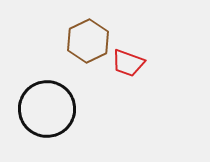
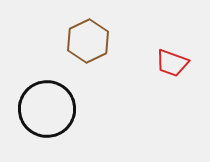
red trapezoid: moved 44 px right
